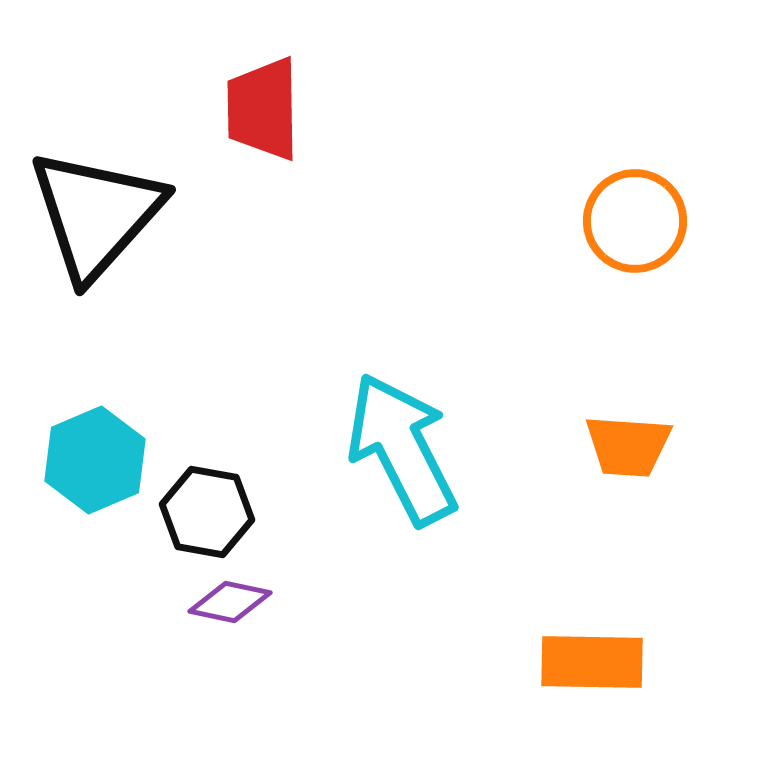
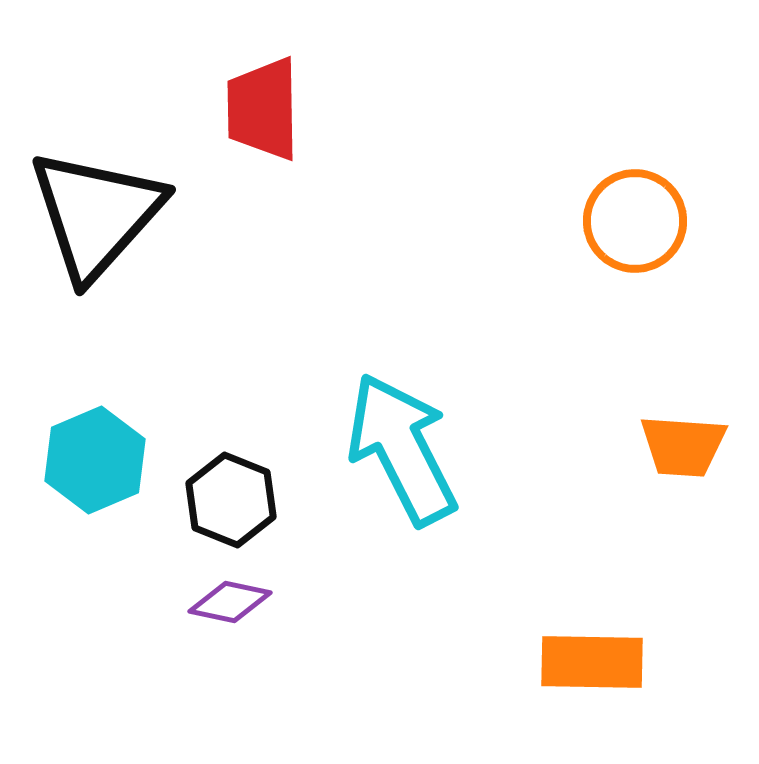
orange trapezoid: moved 55 px right
black hexagon: moved 24 px right, 12 px up; rotated 12 degrees clockwise
